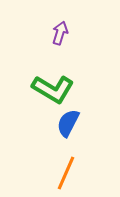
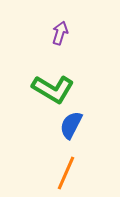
blue semicircle: moved 3 px right, 2 px down
